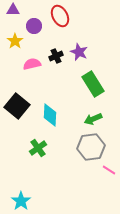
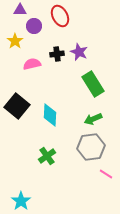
purple triangle: moved 7 px right
black cross: moved 1 px right, 2 px up; rotated 16 degrees clockwise
green cross: moved 9 px right, 8 px down
pink line: moved 3 px left, 4 px down
